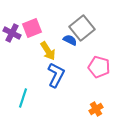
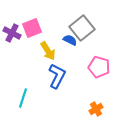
blue L-shape: moved 1 px right, 1 px down
